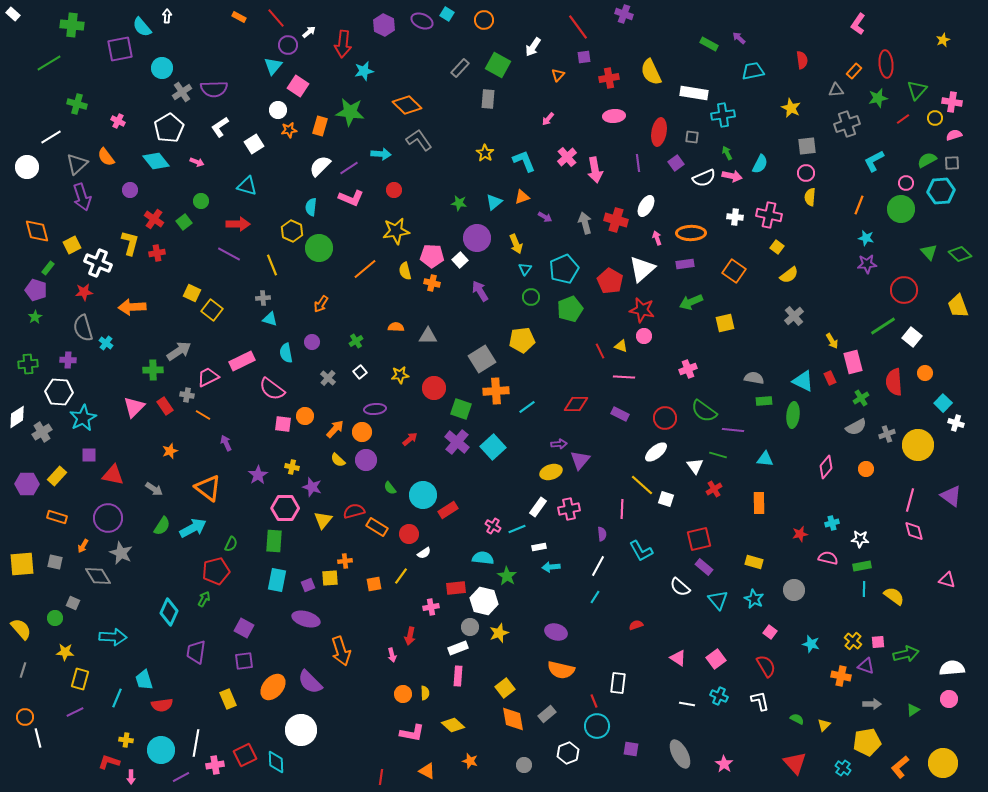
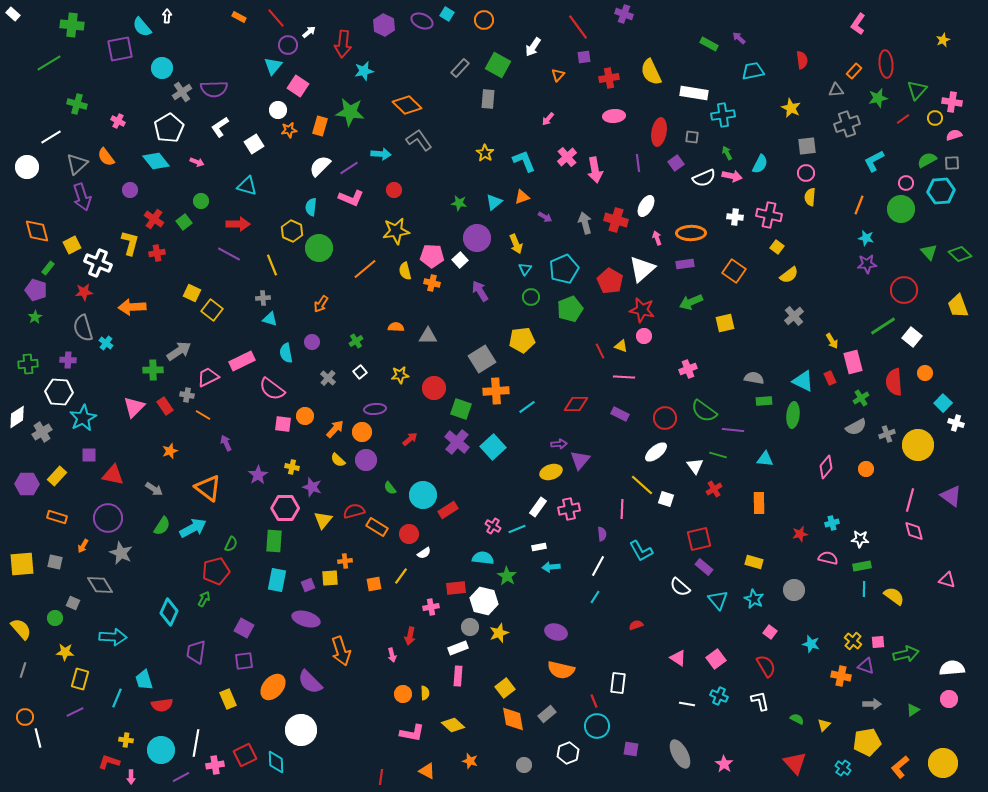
gray diamond at (98, 576): moved 2 px right, 9 px down
